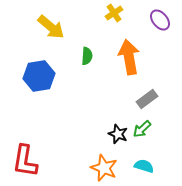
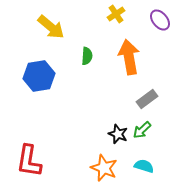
yellow cross: moved 2 px right, 1 px down
green arrow: moved 1 px down
red L-shape: moved 4 px right
